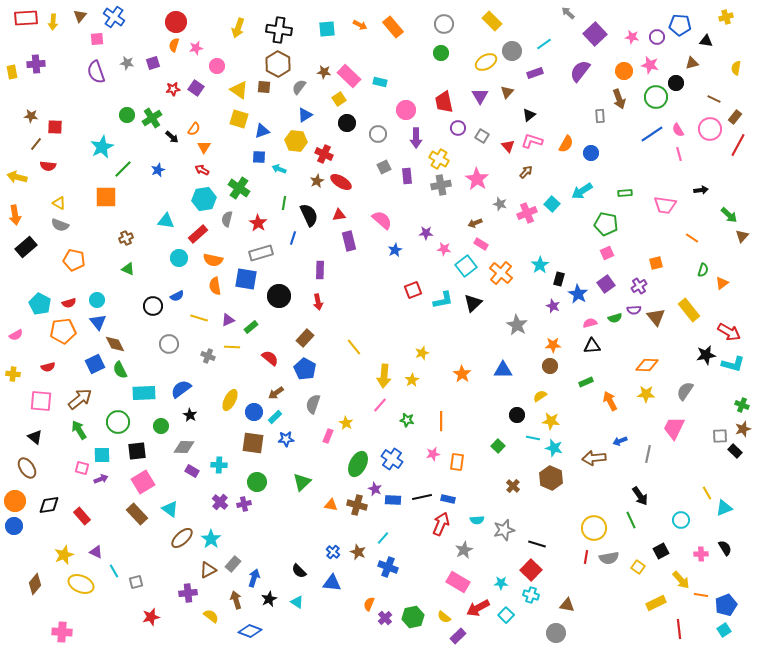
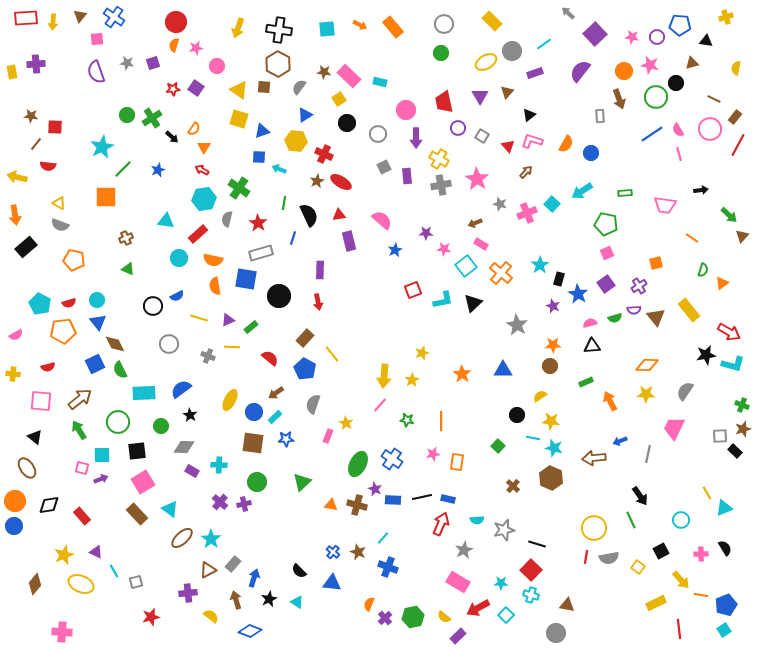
yellow line at (354, 347): moved 22 px left, 7 px down
